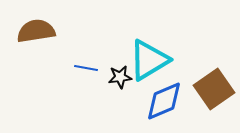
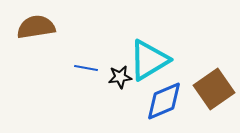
brown semicircle: moved 4 px up
